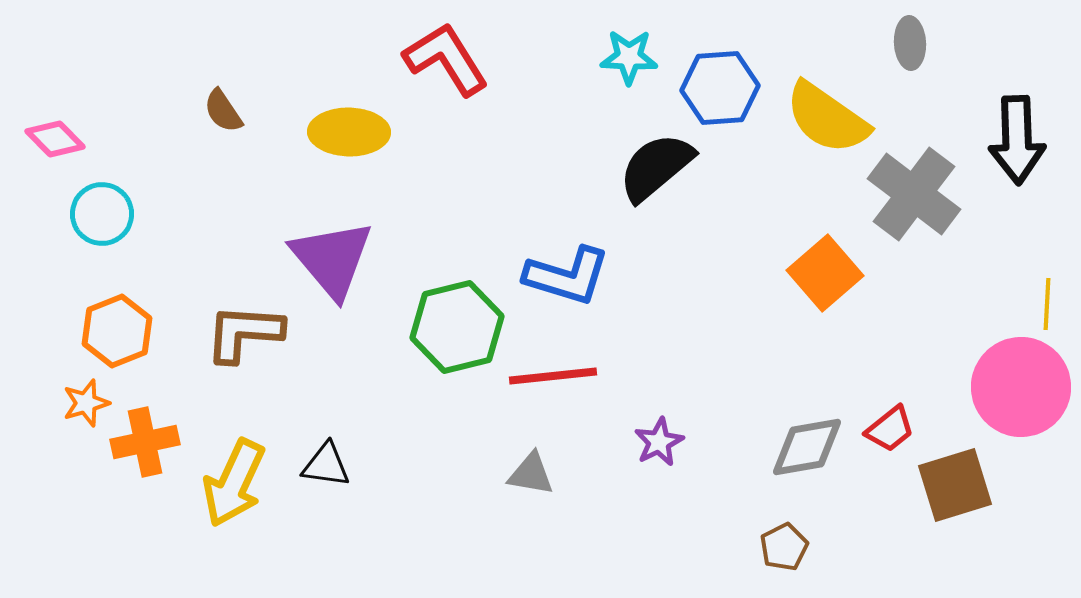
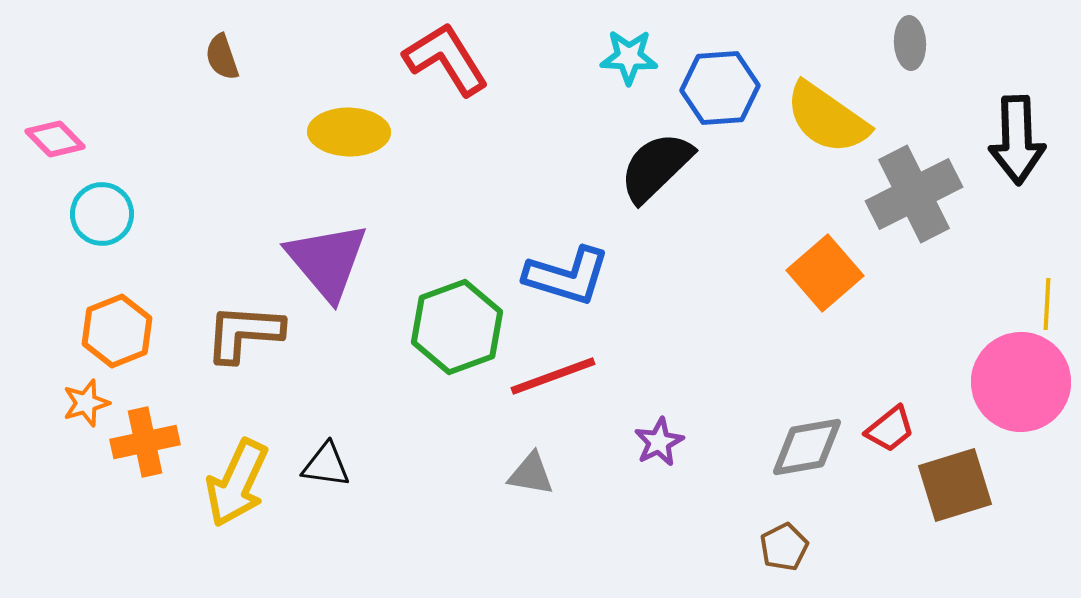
brown semicircle: moved 1 px left, 54 px up; rotated 15 degrees clockwise
black semicircle: rotated 4 degrees counterclockwise
gray cross: rotated 26 degrees clockwise
purple triangle: moved 5 px left, 2 px down
green hexagon: rotated 6 degrees counterclockwise
red line: rotated 14 degrees counterclockwise
pink circle: moved 5 px up
yellow arrow: moved 3 px right
